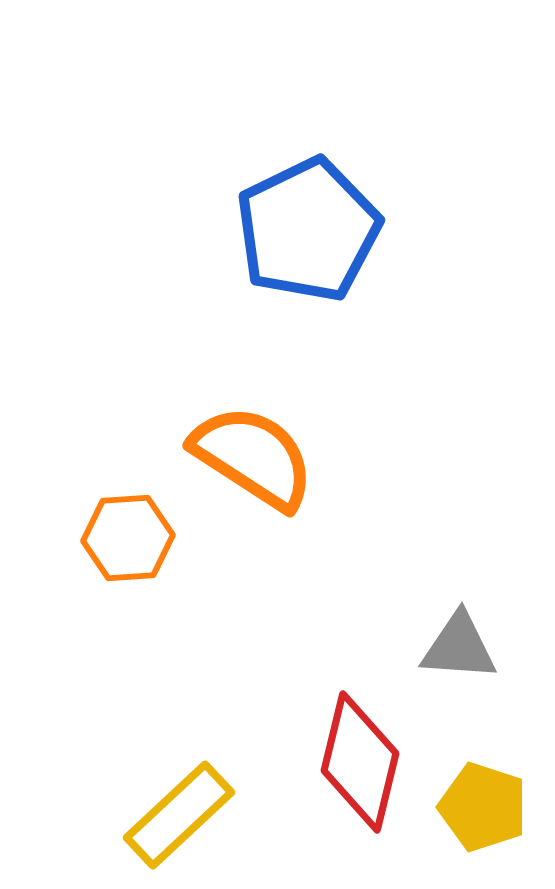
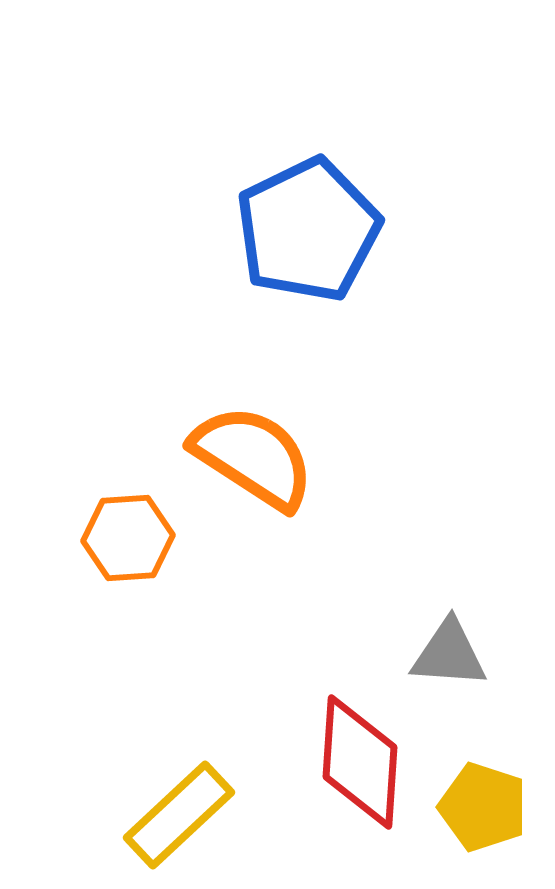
gray triangle: moved 10 px left, 7 px down
red diamond: rotated 10 degrees counterclockwise
